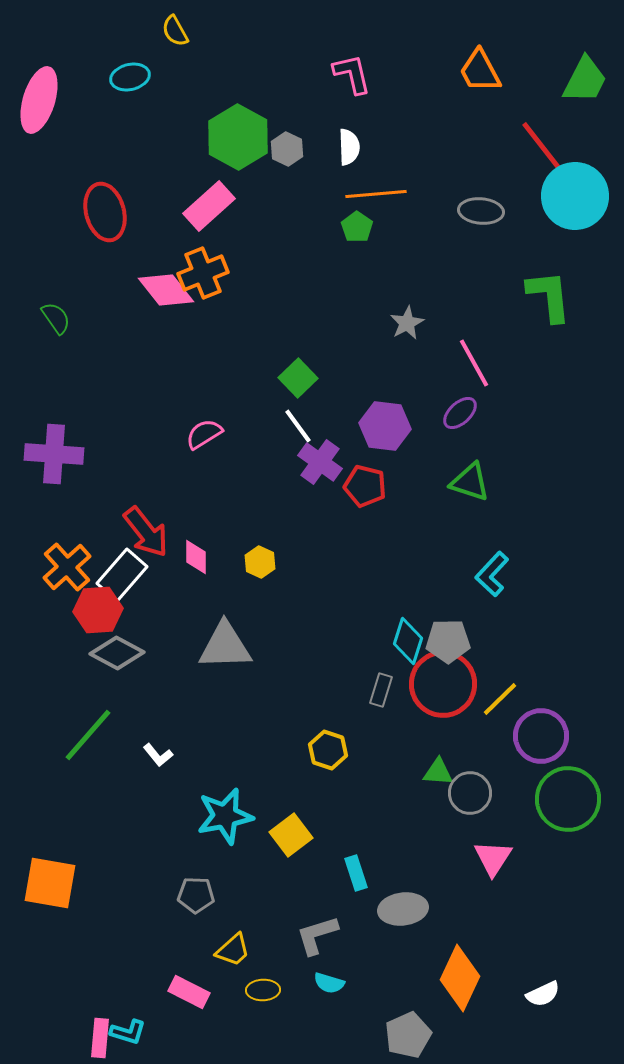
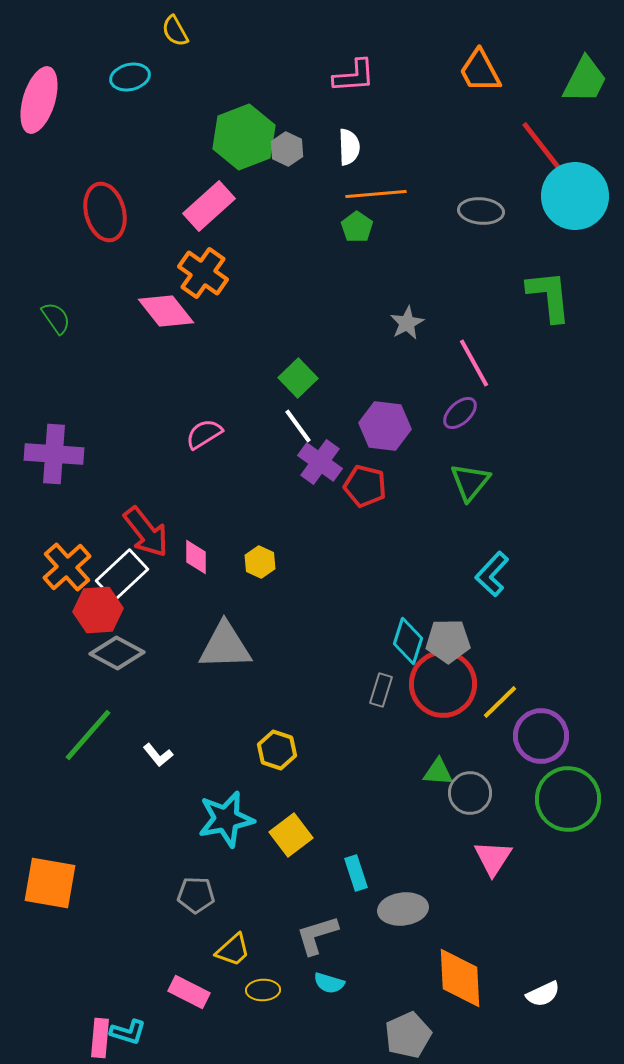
pink L-shape at (352, 74): moved 2 px right, 2 px down; rotated 99 degrees clockwise
green hexagon at (238, 137): moved 6 px right; rotated 10 degrees clockwise
orange cross at (203, 273): rotated 33 degrees counterclockwise
pink diamond at (166, 290): moved 21 px down
green triangle at (470, 482): rotated 51 degrees clockwise
white rectangle at (122, 575): rotated 6 degrees clockwise
yellow line at (500, 699): moved 3 px down
yellow hexagon at (328, 750): moved 51 px left
cyan star at (225, 816): moved 1 px right, 3 px down
orange diamond at (460, 978): rotated 28 degrees counterclockwise
